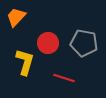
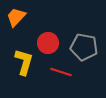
gray pentagon: moved 4 px down
yellow L-shape: moved 1 px left
red line: moved 3 px left, 6 px up
